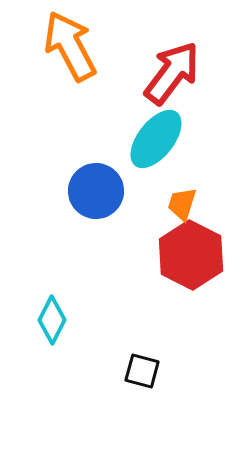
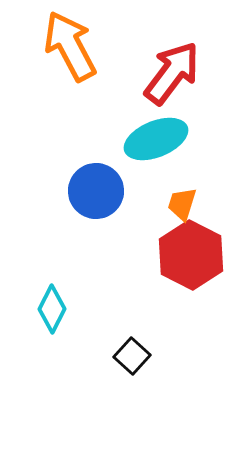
cyan ellipse: rotated 30 degrees clockwise
cyan diamond: moved 11 px up
black square: moved 10 px left, 15 px up; rotated 27 degrees clockwise
